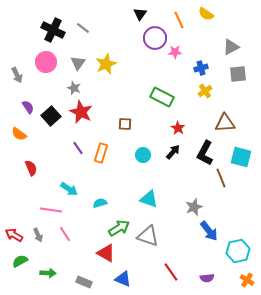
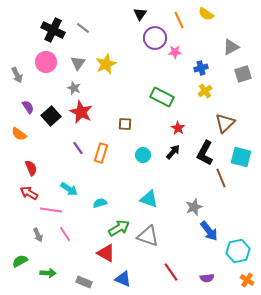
gray square at (238, 74): moved 5 px right; rotated 12 degrees counterclockwise
brown triangle at (225, 123): rotated 40 degrees counterclockwise
red arrow at (14, 235): moved 15 px right, 42 px up
